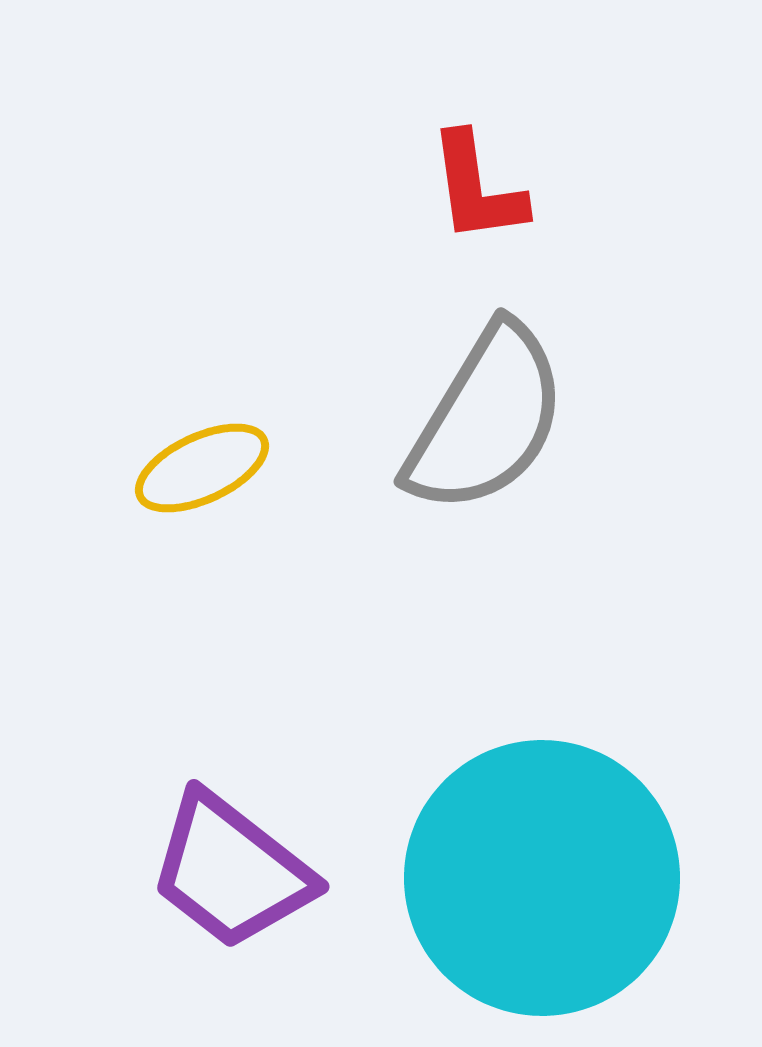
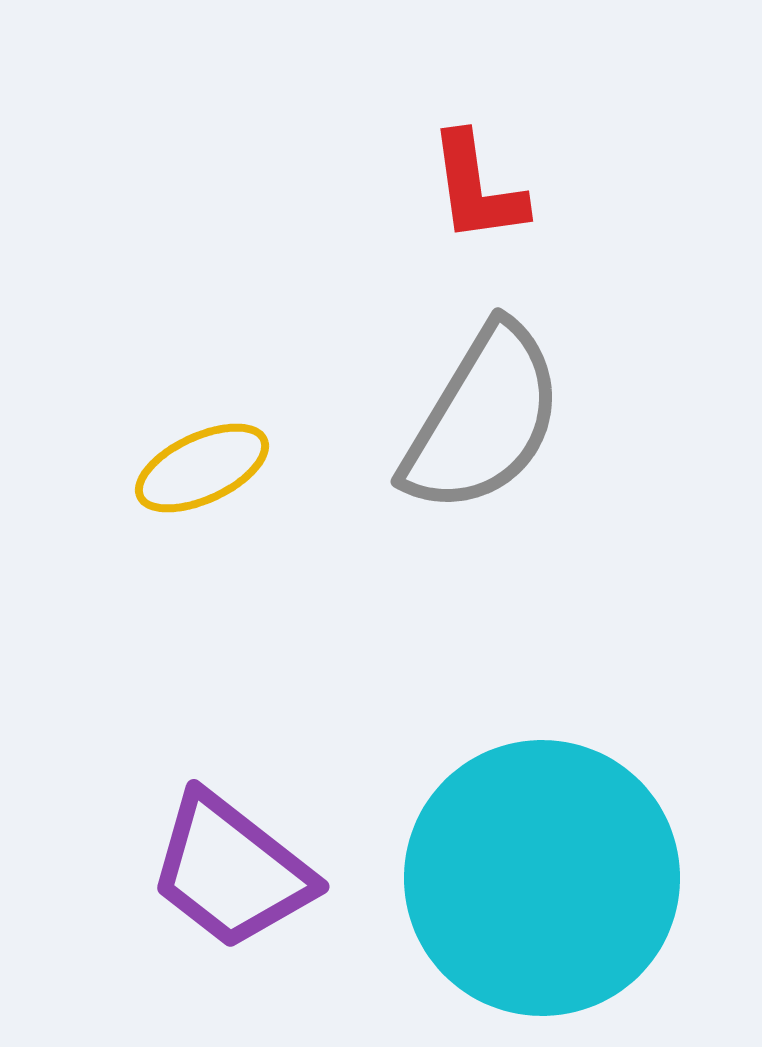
gray semicircle: moved 3 px left
